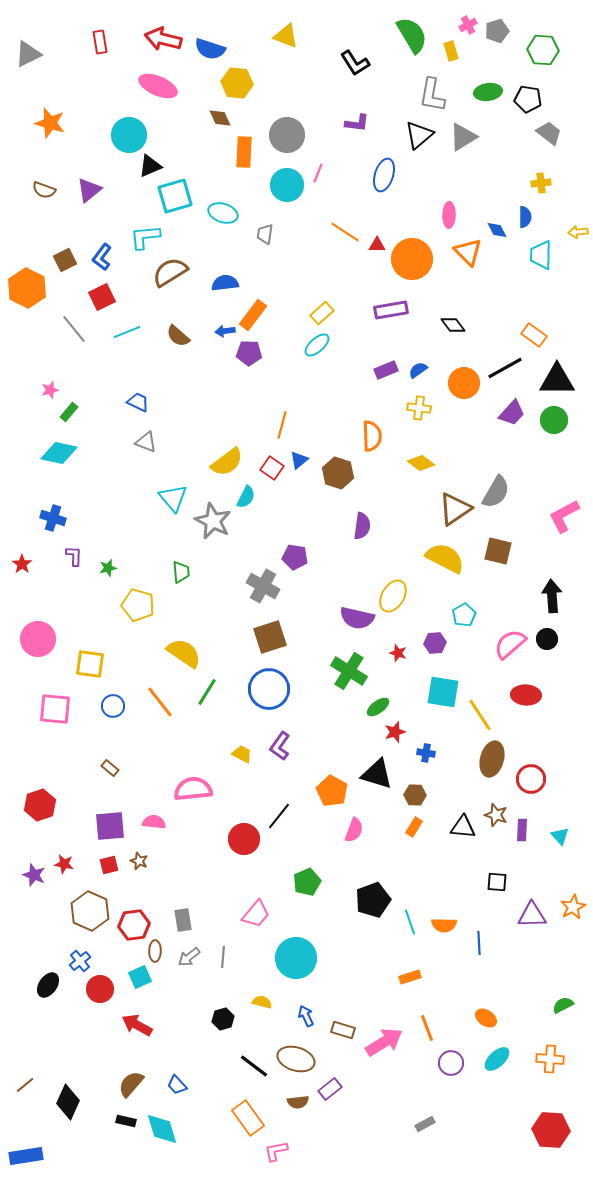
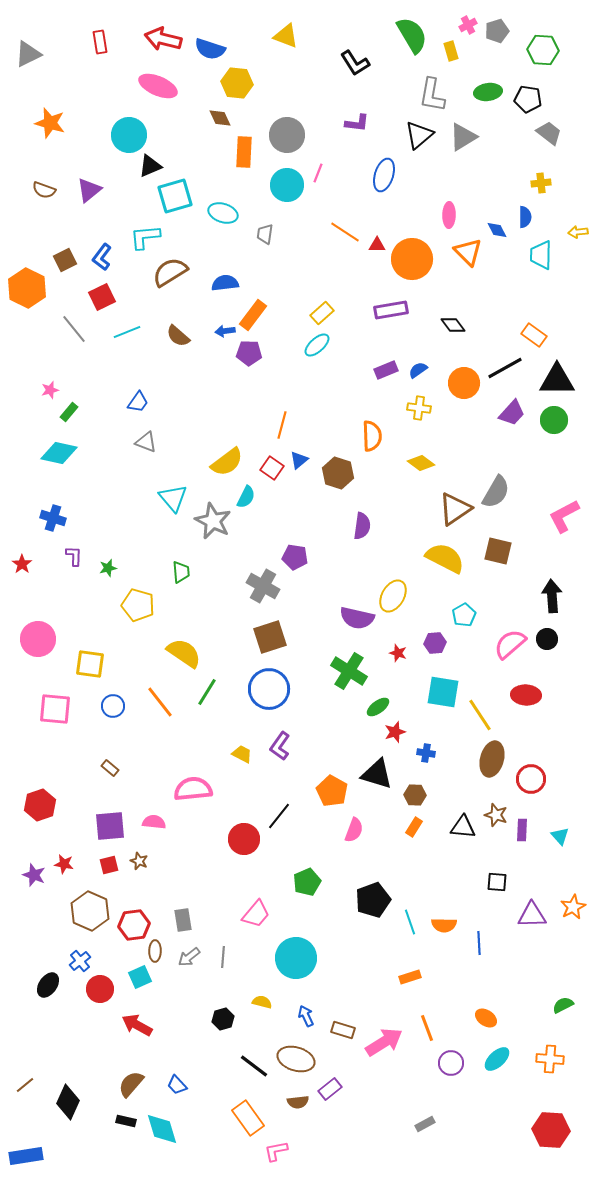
blue trapezoid at (138, 402): rotated 100 degrees clockwise
